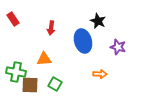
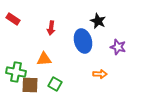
red rectangle: rotated 24 degrees counterclockwise
